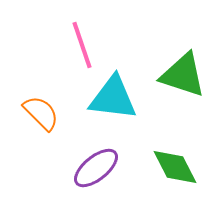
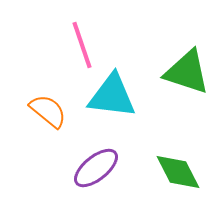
green triangle: moved 4 px right, 3 px up
cyan triangle: moved 1 px left, 2 px up
orange semicircle: moved 7 px right, 2 px up; rotated 6 degrees counterclockwise
green diamond: moved 3 px right, 5 px down
